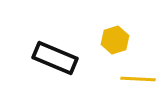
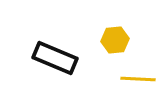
yellow hexagon: rotated 12 degrees clockwise
